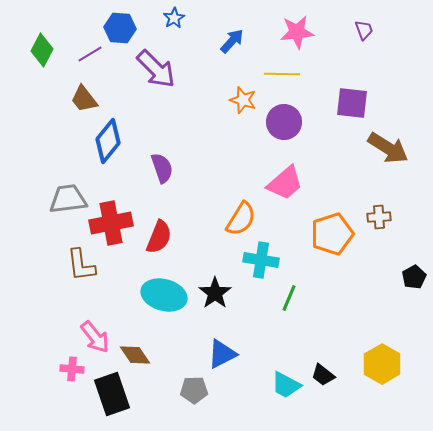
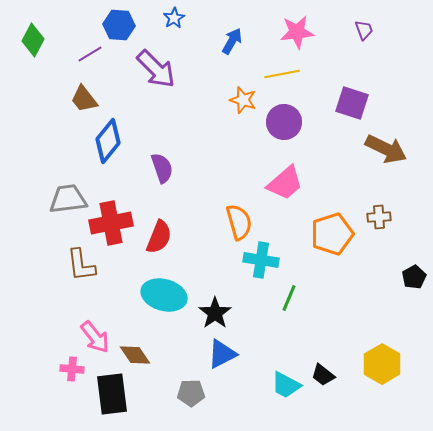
blue hexagon: moved 1 px left, 3 px up
blue arrow: rotated 12 degrees counterclockwise
green diamond: moved 9 px left, 10 px up
yellow line: rotated 12 degrees counterclockwise
purple square: rotated 12 degrees clockwise
brown arrow: moved 2 px left, 1 px down; rotated 6 degrees counterclockwise
orange semicircle: moved 2 px left, 3 px down; rotated 48 degrees counterclockwise
black star: moved 20 px down
gray pentagon: moved 3 px left, 3 px down
black rectangle: rotated 12 degrees clockwise
